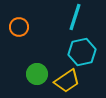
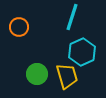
cyan line: moved 3 px left
cyan hexagon: rotated 12 degrees counterclockwise
yellow trapezoid: moved 5 px up; rotated 72 degrees counterclockwise
